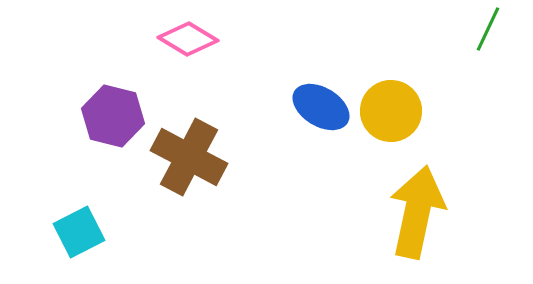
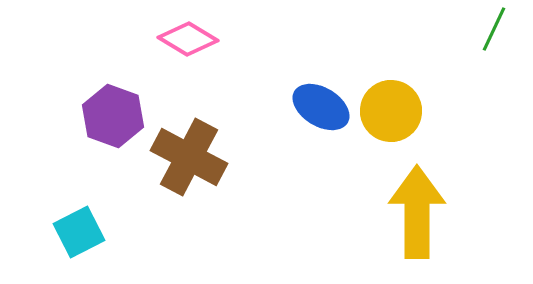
green line: moved 6 px right
purple hexagon: rotated 6 degrees clockwise
yellow arrow: rotated 12 degrees counterclockwise
